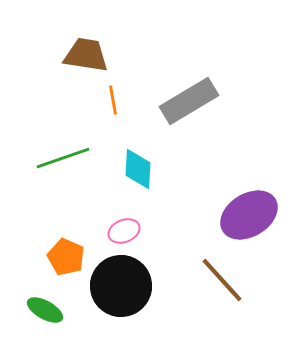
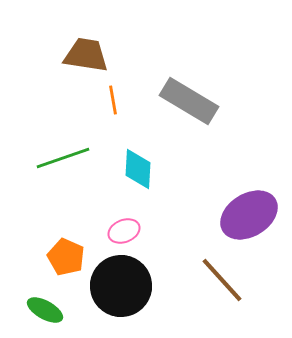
gray rectangle: rotated 62 degrees clockwise
